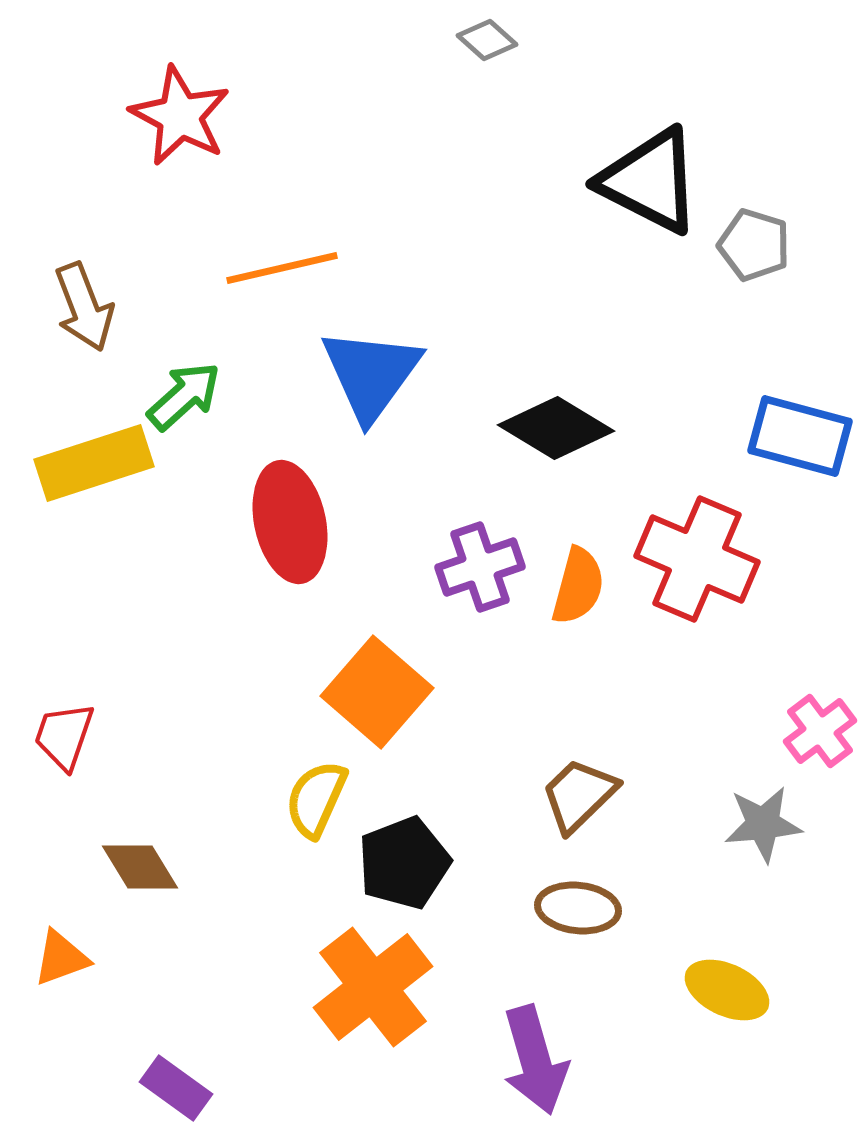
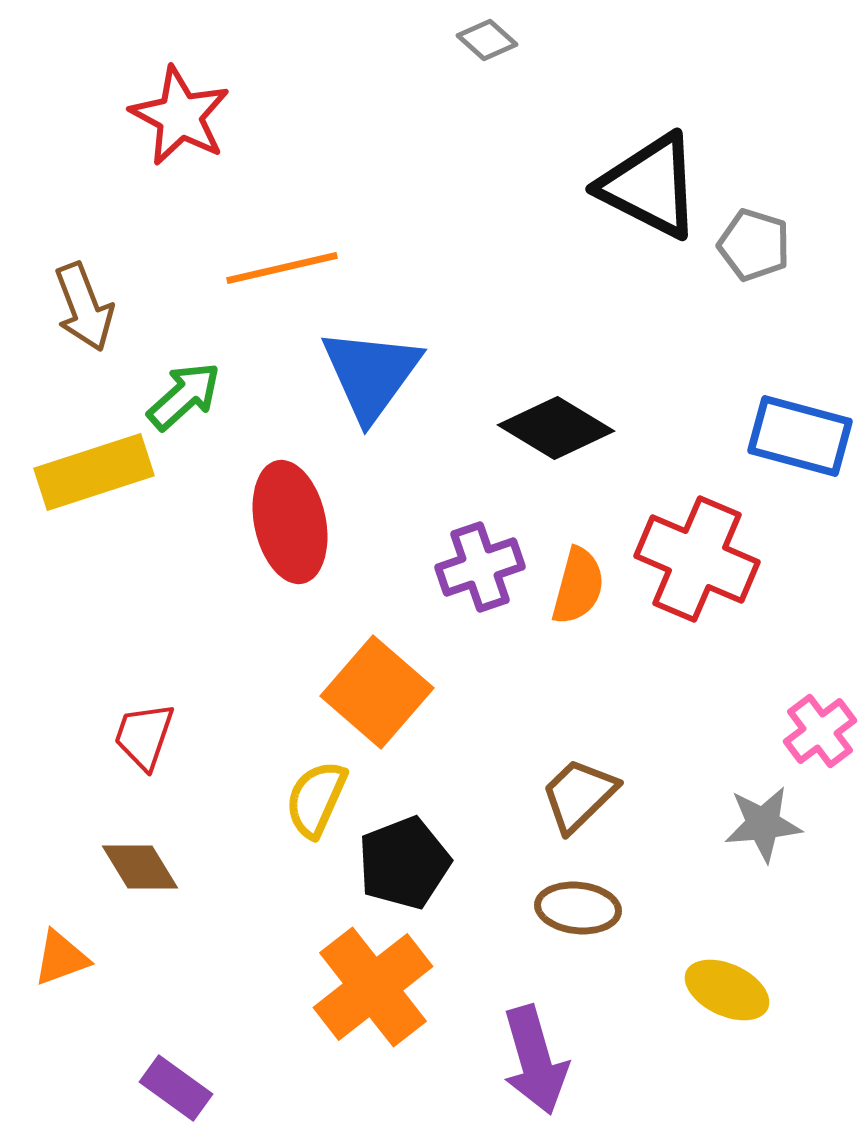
black triangle: moved 5 px down
yellow rectangle: moved 9 px down
red trapezoid: moved 80 px right
